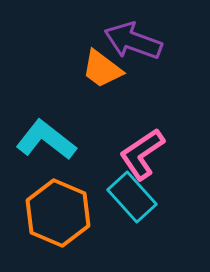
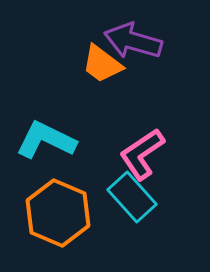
purple arrow: rotated 4 degrees counterclockwise
orange trapezoid: moved 5 px up
cyan L-shape: rotated 12 degrees counterclockwise
